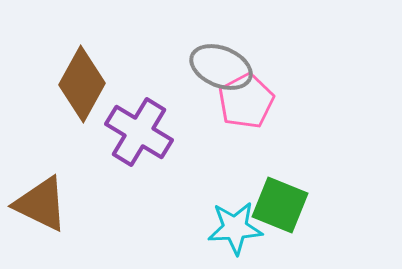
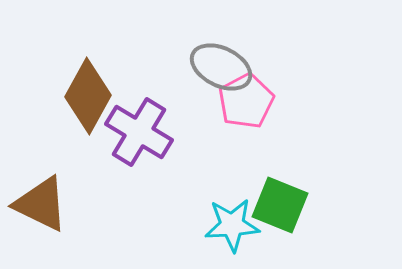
gray ellipse: rotated 4 degrees clockwise
brown diamond: moved 6 px right, 12 px down
cyan star: moved 3 px left, 3 px up
